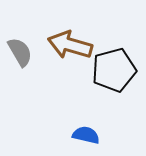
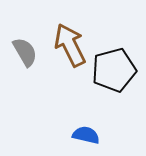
brown arrow: rotated 48 degrees clockwise
gray semicircle: moved 5 px right
